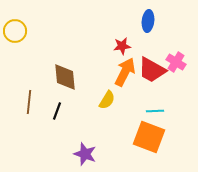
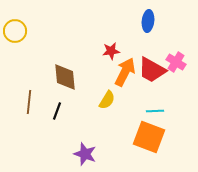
red star: moved 11 px left, 5 px down
